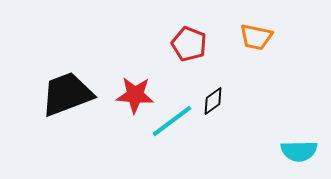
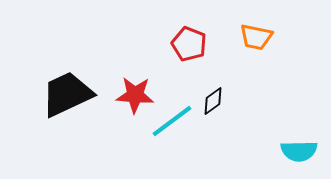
black trapezoid: rotated 4 degrees counterclockwise
